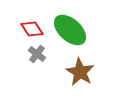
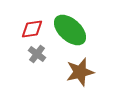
red diamond: rotated 65 degrees counterclockwise
brown star: rotated 28 degrees clockwise
